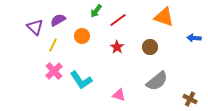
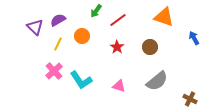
blue arrow: rotated 56 degrees clockwise
yellow line: moved 5 px right, 1 px up
pink triangle: moved 9 px up
